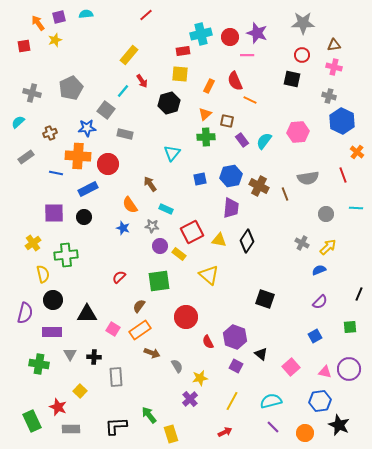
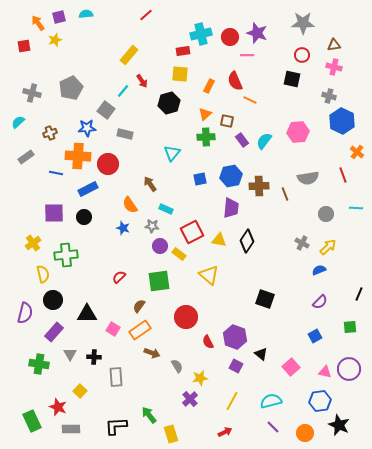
brown cross at (259, 186): rotated 30 degrees counterclockwise
purple rectangle at (52, 332): moved 2 px right; rotated 48 degrees counterclockwise
